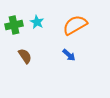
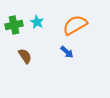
blue arrow: moved 2 px left, 3 px up
